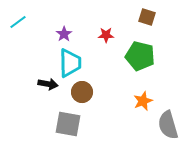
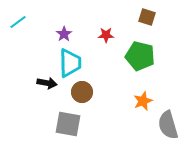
black arrow: moved 1 px left, 1 px up
